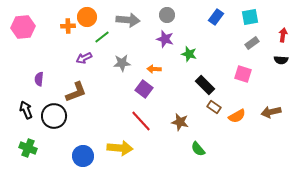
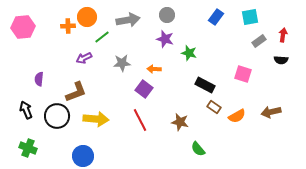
gray arrow: rotated 15 degrees counterclockwise
gray rectangle: moved 7 px right, 2 px up
green star: moved 1 px up
black rectangle: rotated 18 degrees counterclockwise
black circle: moved 3 px right
red line: moved 1 px left, 1 px up; rotated 15 degrees clockwise
yellow arrow: moved 24 px left, 29 px up
